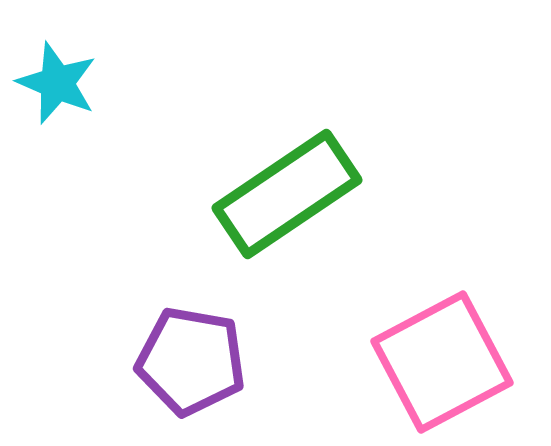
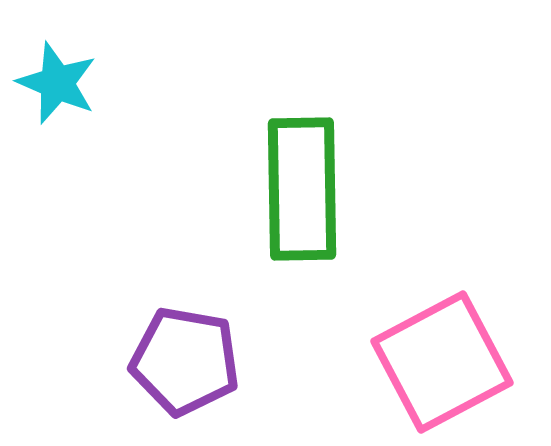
green rectangle: moved 15 px right, 5 px up; rotated 57 degrees counterclockwise
purple pentagon: moved 6 px left
